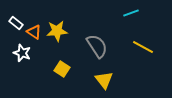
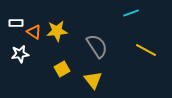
white rectangle: rotated 40 degrees counterclockwise
yellow line: moved 3 px right, 3 px down
white star: moved 2 px left, 1 px down; rotated 30 degrees counterclockwise
yellow square: rotated 28 degrees clockwise
yellow triangle: moved 11 px left
